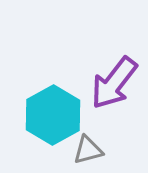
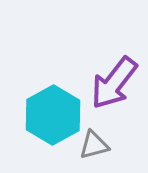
gray triangle: moved 6 px right, 5 px up
